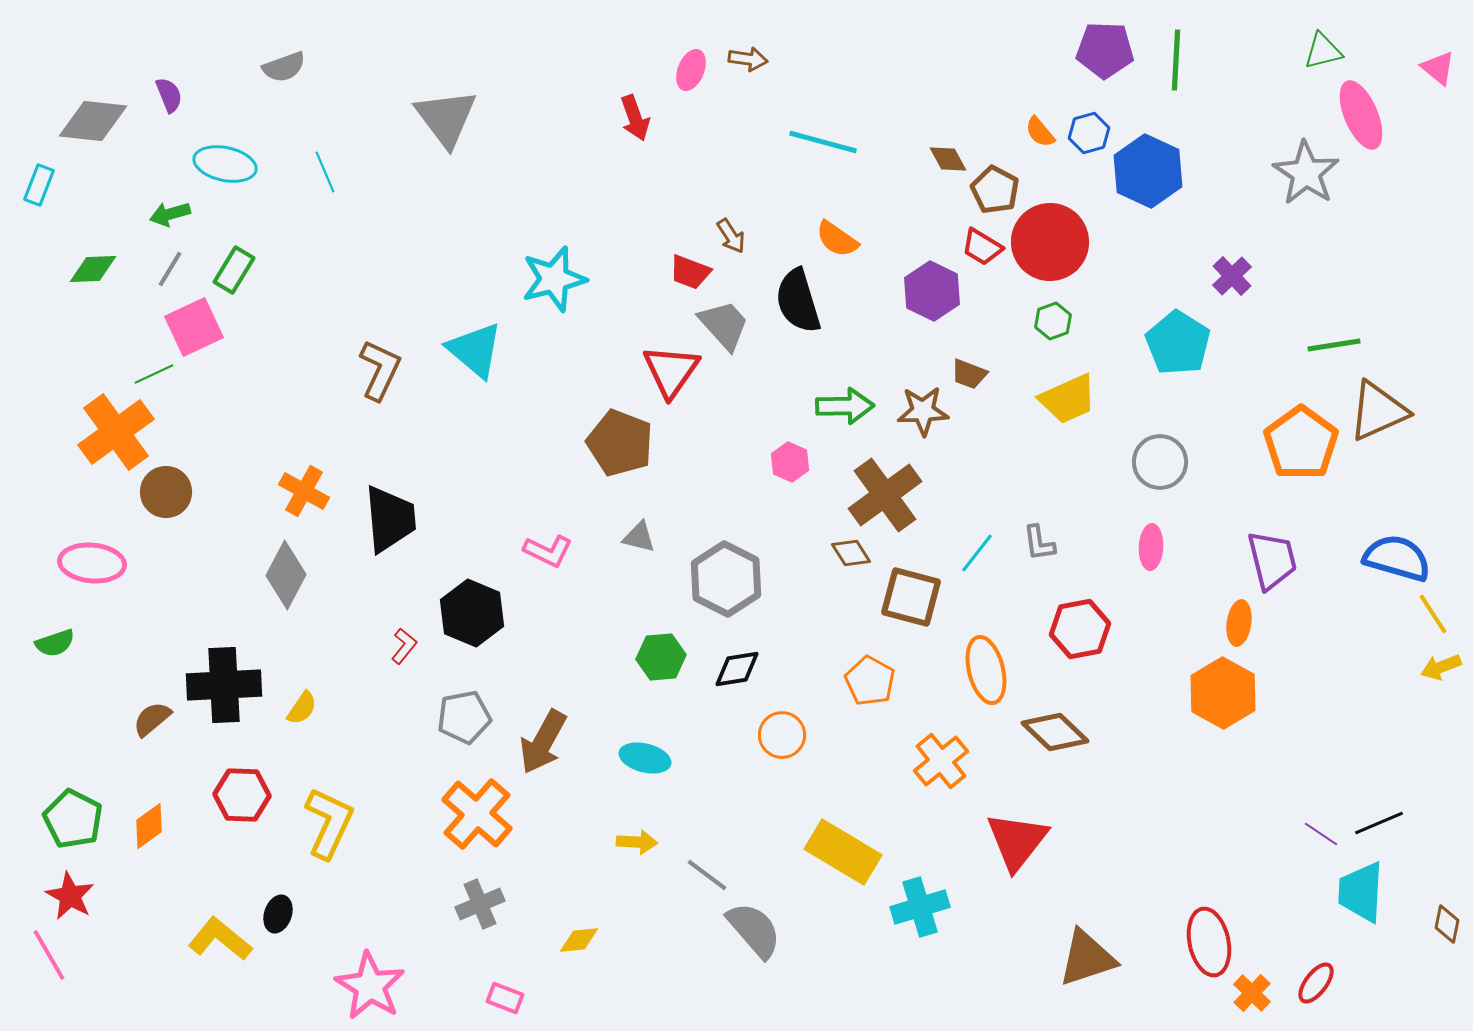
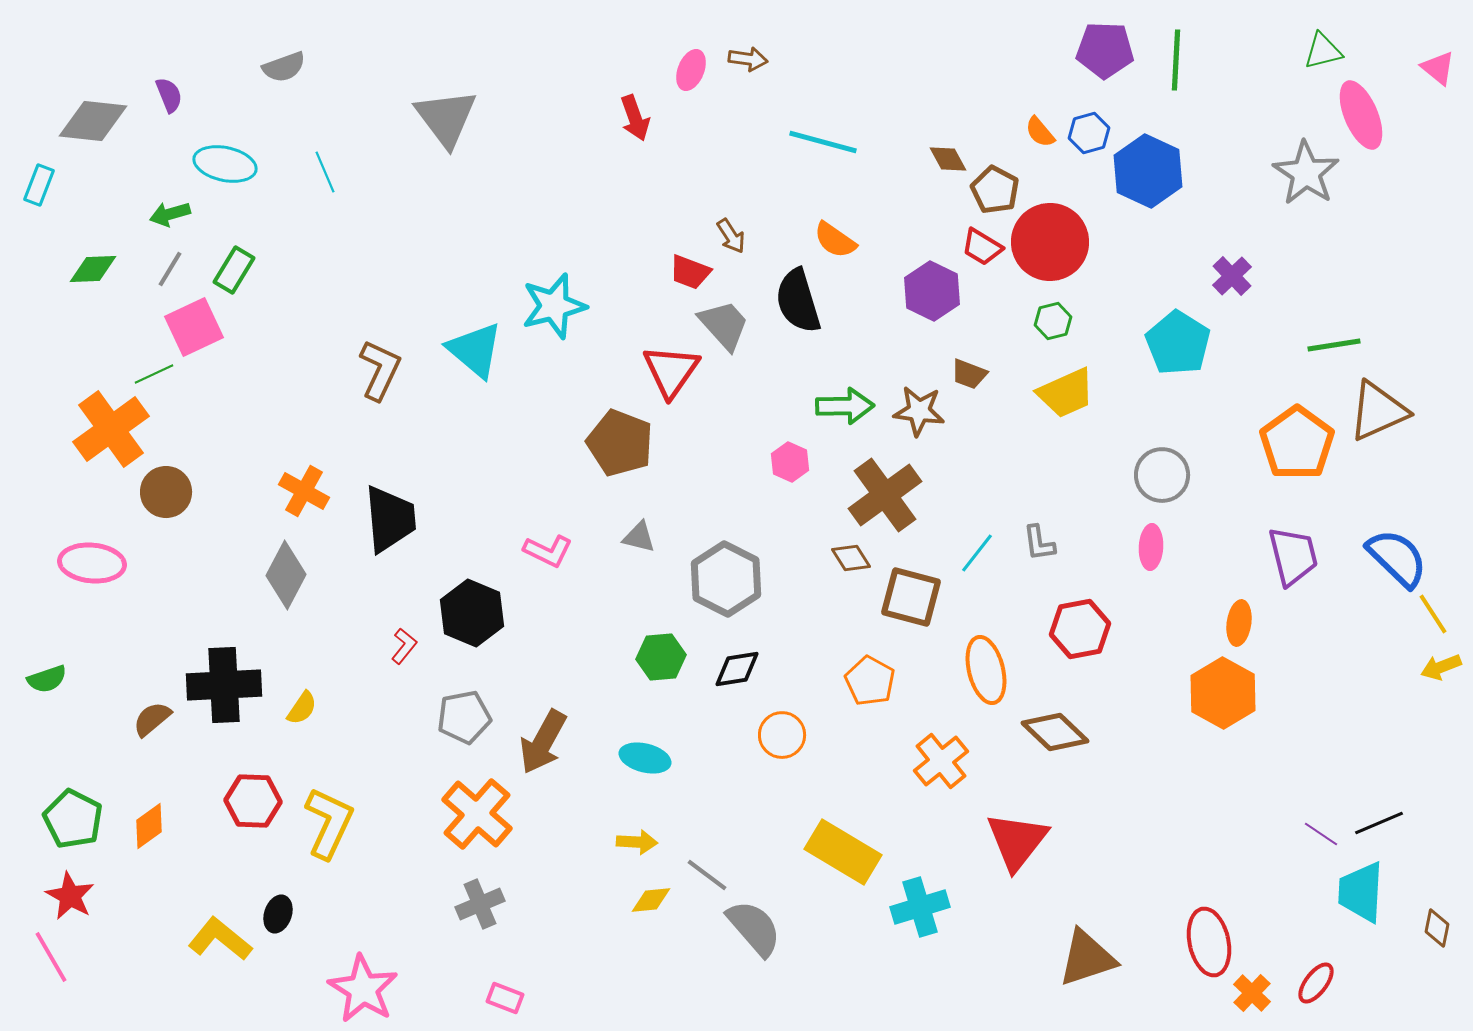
orange semicircle at (837, 239): moved 2 px left, 1 px down
cyan star at (554, 279): moved 27 px down
green hexagon at (1053, 321): rotated 6 degrees clockwise
yellow trapezoid at (1068, 399): moved 2 px left, 6 px up
brown star at (923, 411): moved 4 px left; rotated 9 degrees clockwise
orange cross at (116, 432): moved 5 px left, 3 px up
orange pentagon at (1301, 443): moved 4 px left
gray circle at (1160, 462): moved 2 px right, 13 px down
brown diamond at (851, 553): moved 5 px down
blue semicircle at (1397, 558): rotated 28 degrees clockwise
purple trapezoid at (1272, 560): moved 21 px right, 4 px up
green semicircle at (55, 643): moved 8 px left, 36 px down
red hexagon at (242, 795): moved 11 px right, 6 px down
brown diamond at (1447, 924): moved 10 px left, 4 px down
gray semicircle at (754, 930): moved 2 px up
yellow diamond at (579, 940): moved 72 px right, 40 px up
pink line at (49, 955): moved 2 px right, 2 px down
pink star at (370, 986): moved 7 px left, 3 px down
